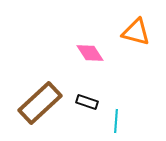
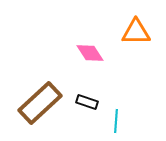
orange triangle: rotated 16 degrees counterclockwise
